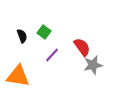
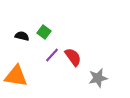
black semicircle: rotated 56 degrees counterclockwise
red semicircle: moved 9 px left, 10 px down
gray star: moved 5 px right, 13 px down
orange triangle: moved 2 px left
